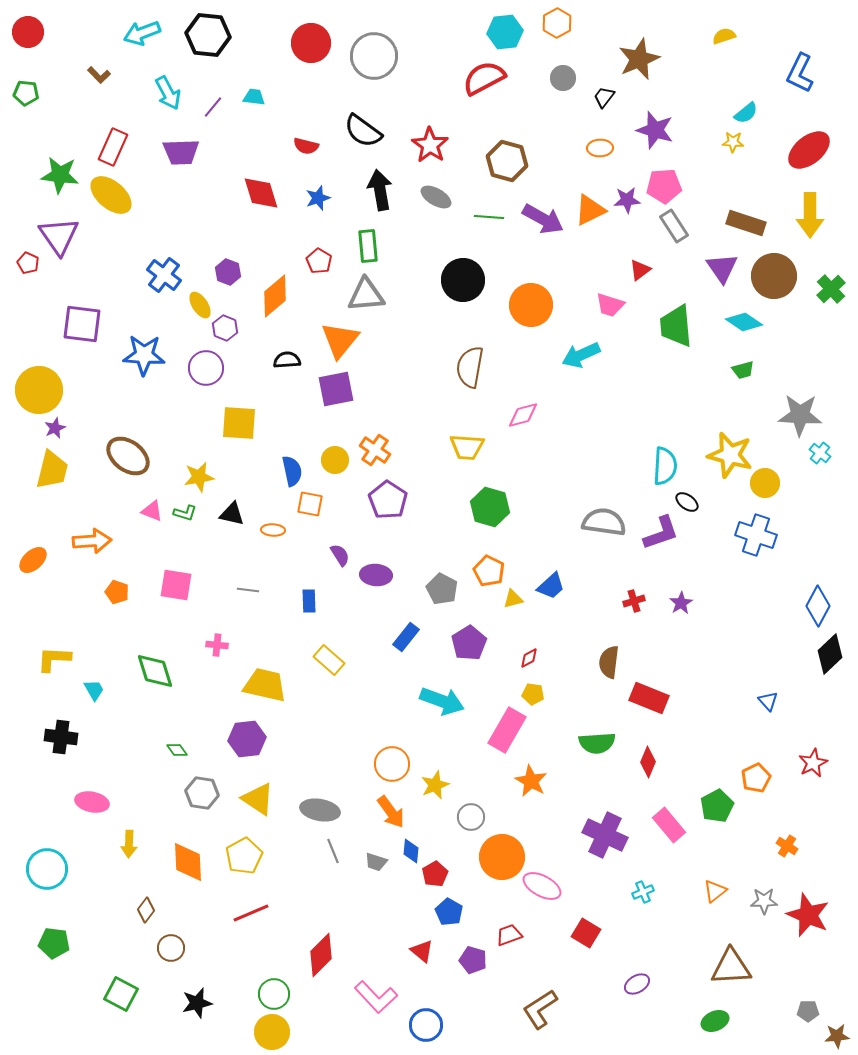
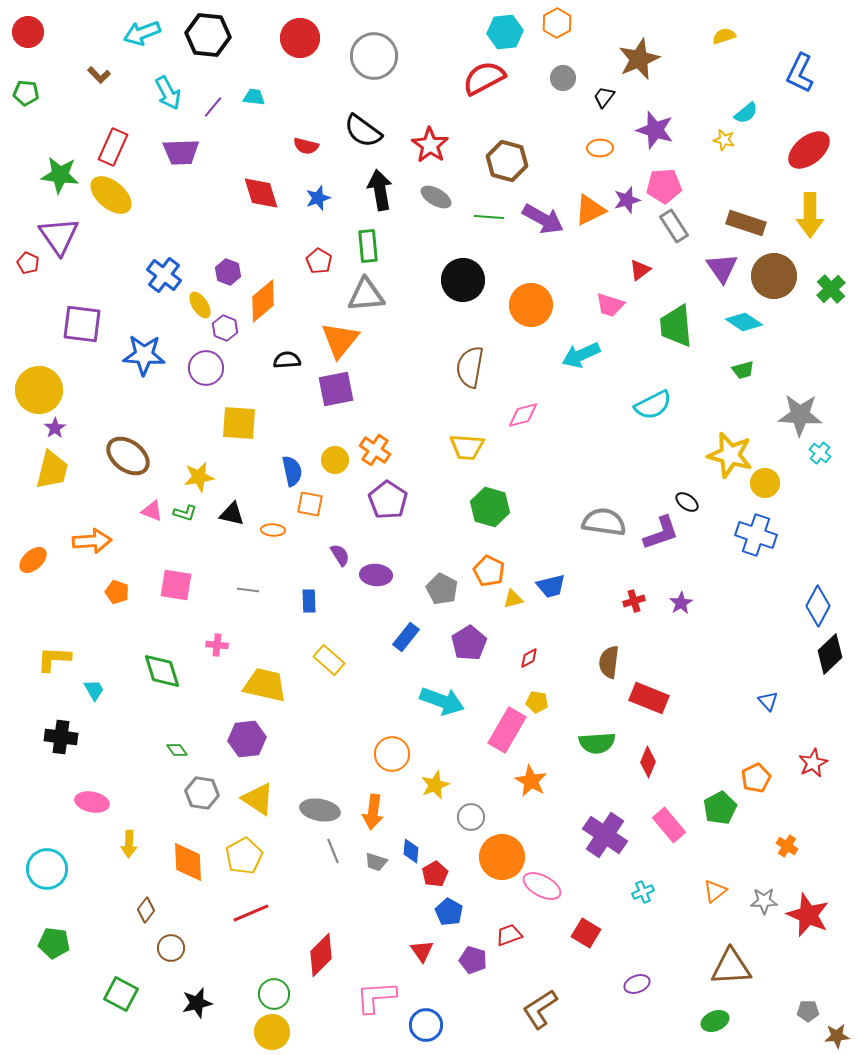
red circle at (311, 43): moved 11 px left, 5 px up
yellow star at (733, 142): moved 9 px left, 2 px up; rotated 10 degrees clockwise
purple star at (627, 200): rotated 12 degrees counterclockwise
orange diamond at (275, 296): moved 12 px left, 5 px down
purple star at (55, 428): rotated 10 degrees counterclockwise
cyan semicircle at (665, 466): moved 12 px left, 61 px up; rotated 60 degrees clockwise
blue trapezoid at (551, 586): rotated 28 degrees clockwise
green diamond at (155, 671): moved 7 px right
yellow pentagon at (533, 694): moved 4 px right, 8 px down
orange circle at (392, 764): moved 10 px up
green pentagon at (717, 806): moved 3 px right, 2 px down
orange arrow at (391, 812): moved 18 px left; rotated 44 degrees clockwise
purple cross at (605, 835): rotated 9 degrees clockwise
red triangle at (422, 951): rotated 15 degrees clockwise
purple ellipse at (637, 984): rotated 10 degrees clockwise
pink L-shape at (376, 997): rotated 129 degrees clockwise
